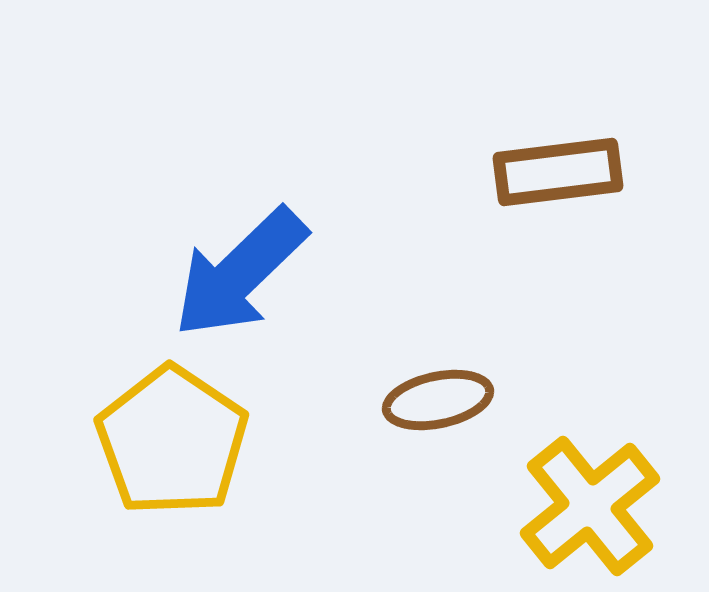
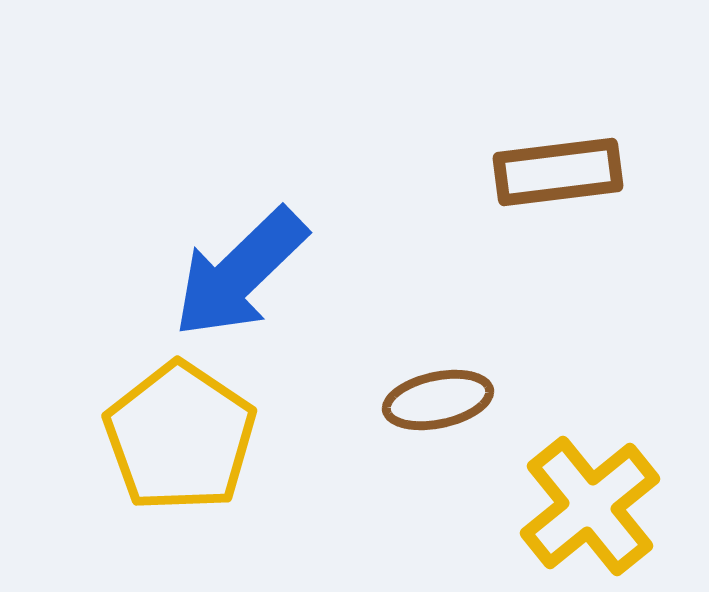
yellow pentagon: moved 8 px right, 4 px up
